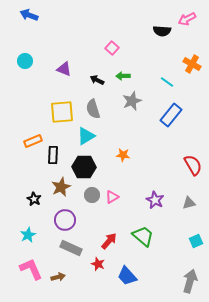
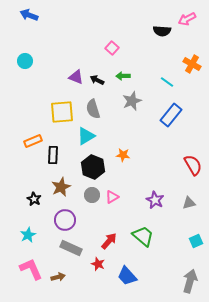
purple triangle: moved 12 px right, 8 px down
black hexagon: moved 9 px right; rotated 20 degrees clockwise
